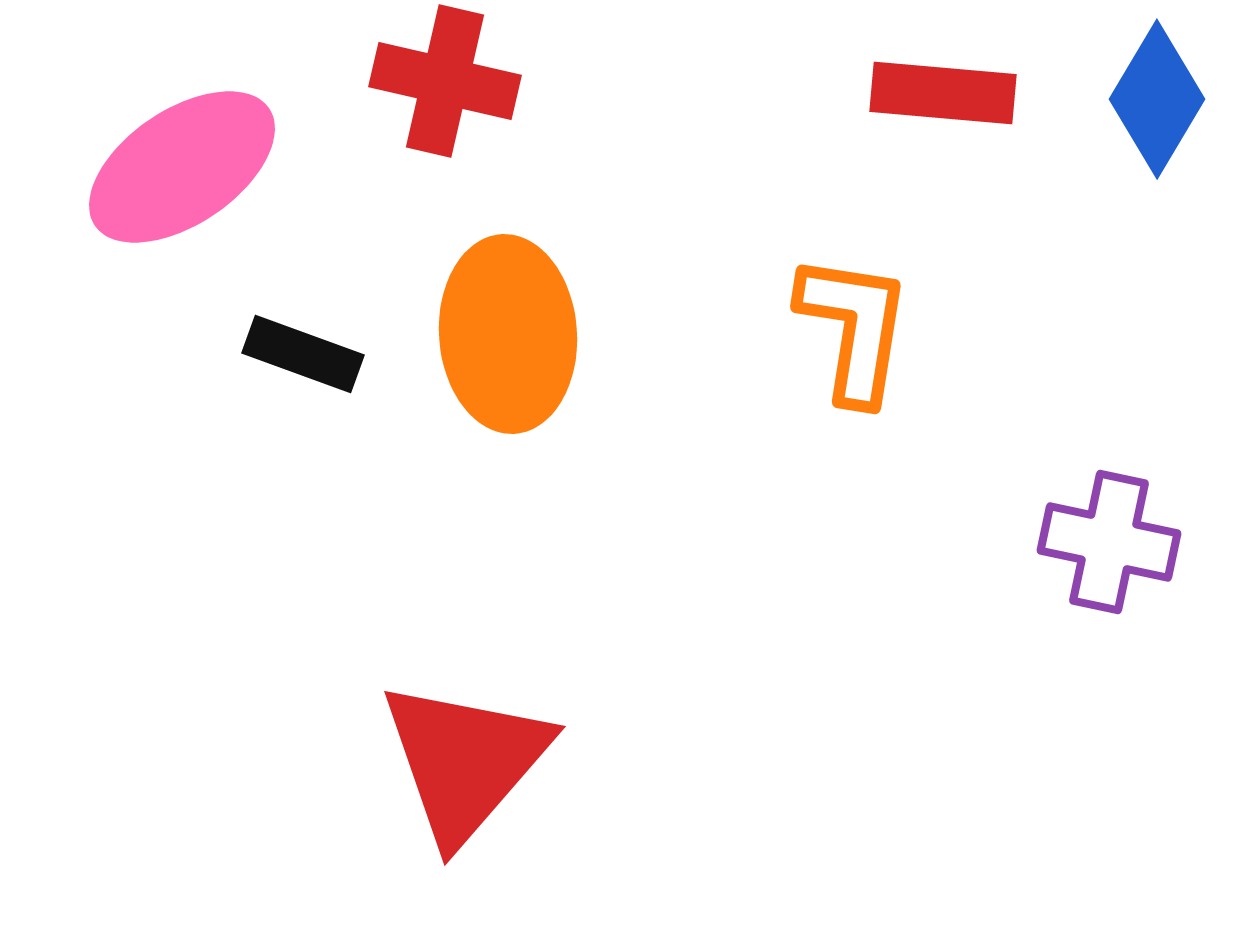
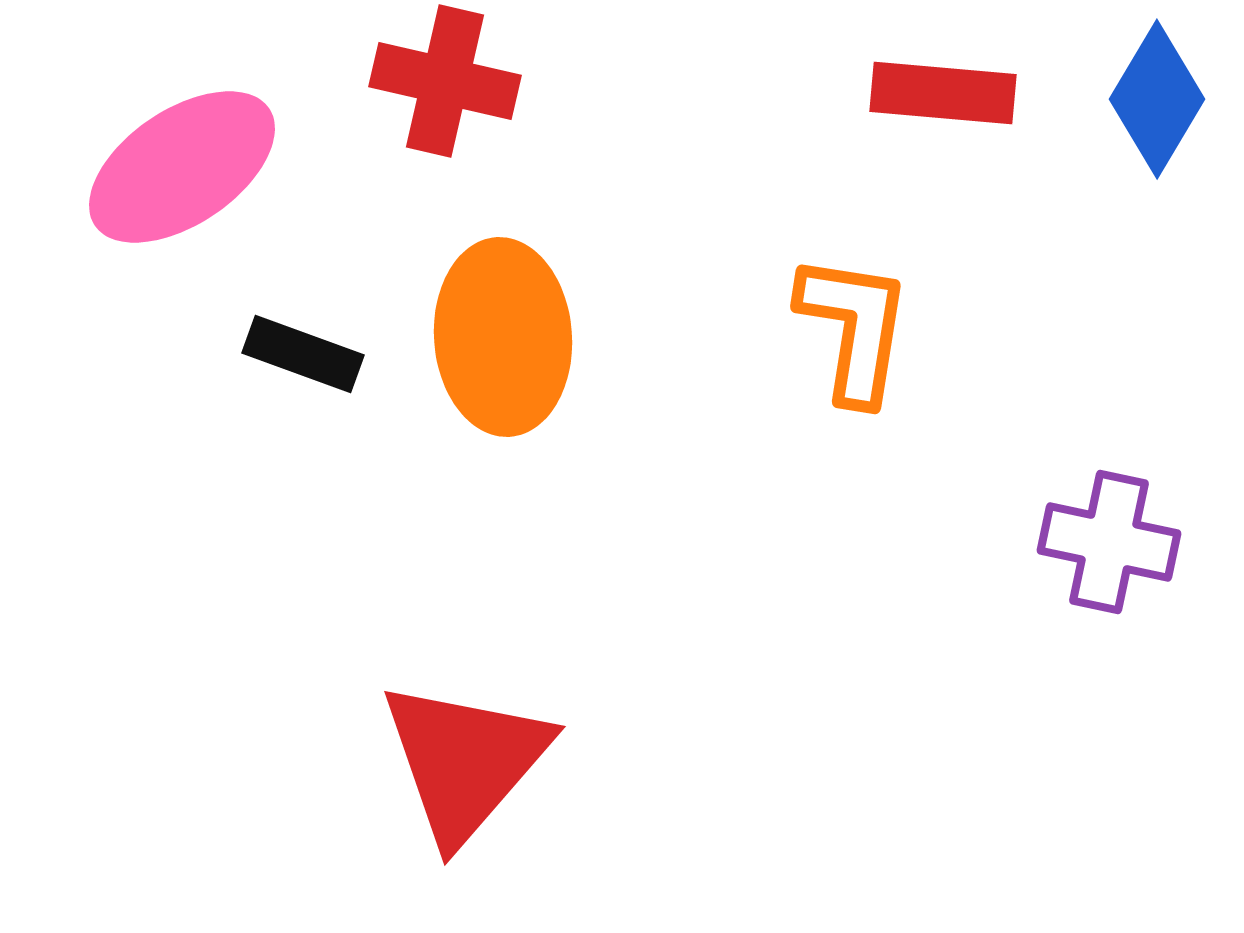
orange ellipse: moved 5 px left, 3 px down
